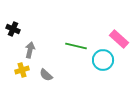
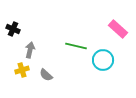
pink rectangle: moved 1 px left, 10 px up
